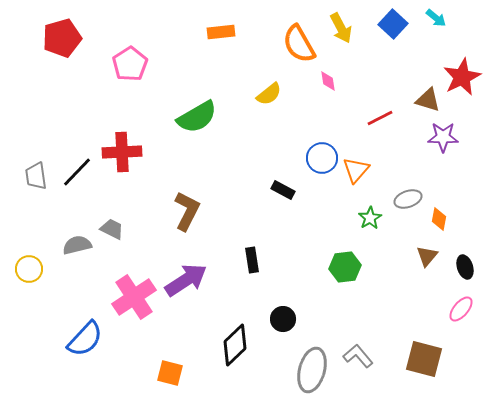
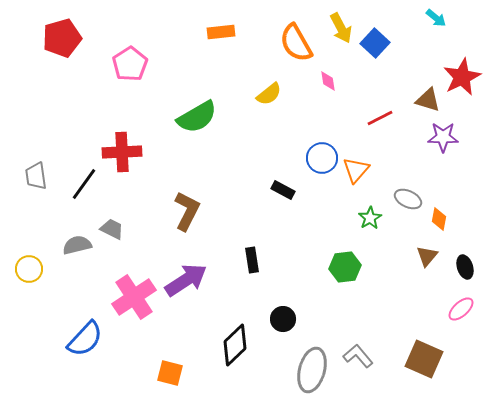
blue square at (393, 24): moved 18 px left, 19 px down
orange semicircle at (299, 44): moved 3 px left, 1 px up
black line at (77, 172): moved 7 px right, 12 px down; rotated 8 degrees counterclockwise
gray ellipse at (408, 199): rotated 44 degrees clockwise
pink ellipse at (461, 309): rotated 8 degrees clockwise
brown square at (424, 359): rotated 9 degrees clockwise
